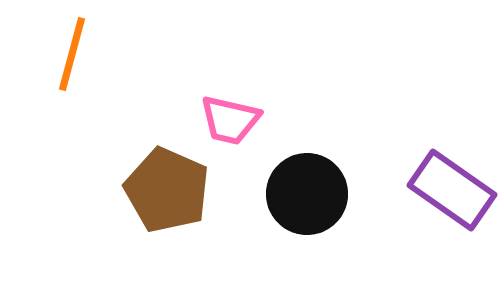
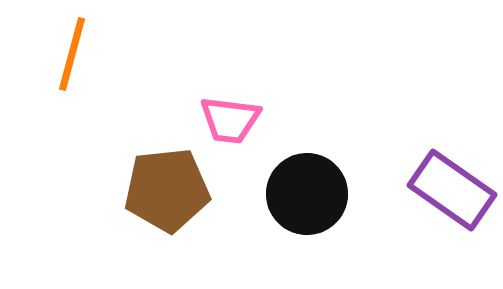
pink trapezoid: rotated 6 degrees counterclockwise
brown pentagon: rotated 30 degrees counterclockwise
